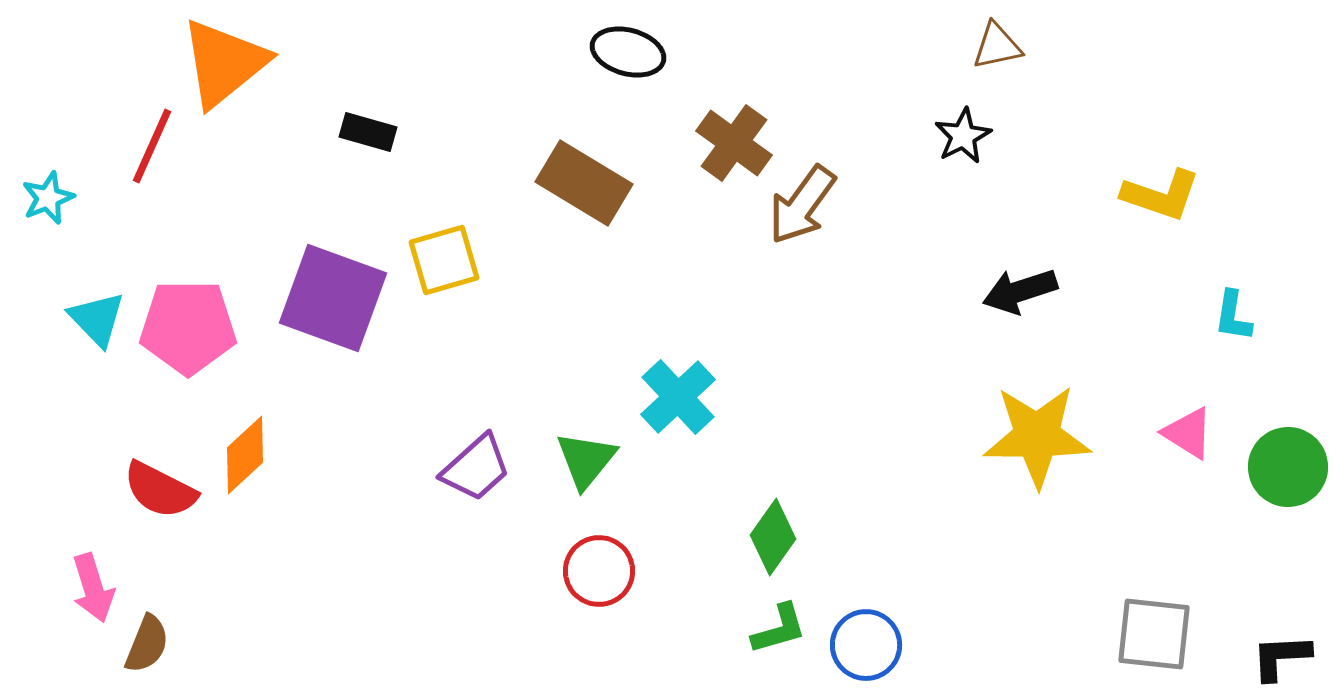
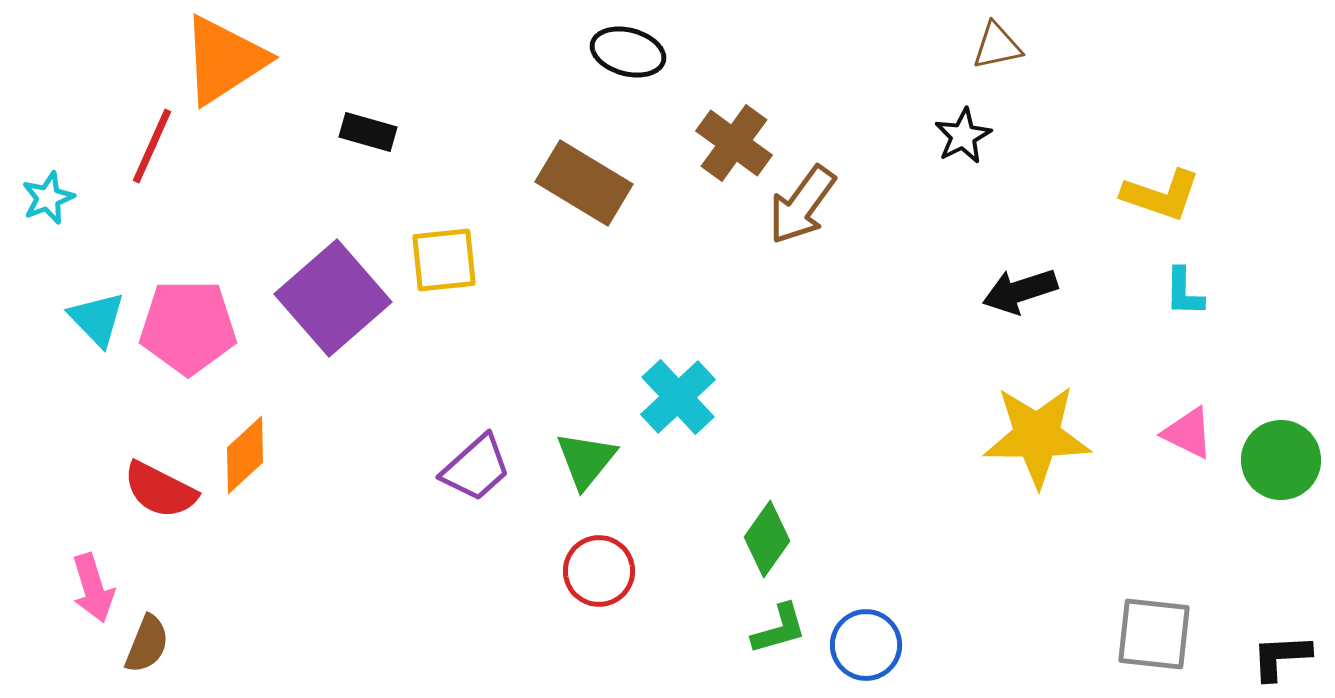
orange triangle: moved 3 px up; rotated 6 degrees clockwise
yellow square: rotated 10 degrees clockwise
purple square: rotated 29 degrees clockwise
cyan L-shape: moved 49 px left, 24 px up; rotated 8 degrees counterclockwise
pink triangle: rotated 6 degrees counterclockwise
green circle: moved 7 px left, 7 px up
green diamond: moved 6 px left, 2 px down
